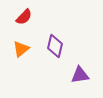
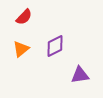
purple diamond: rotated 50 degrees clockwise
